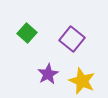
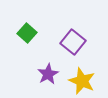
purple square: moved 1 px right, 3 px down
